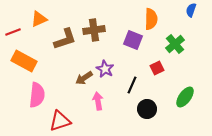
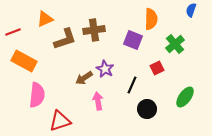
orange triangle: moved 6 px right
